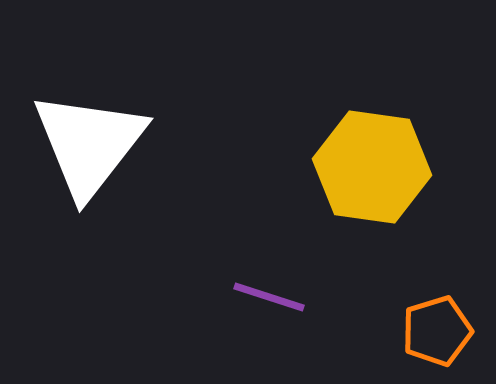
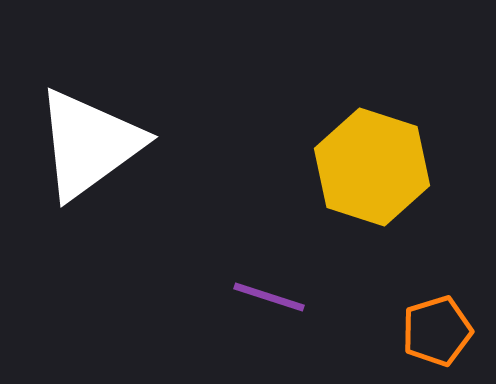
white triangle: rotated 16 degrees clockwise
yellow hexagon: rotated 10 degrees clockwise
